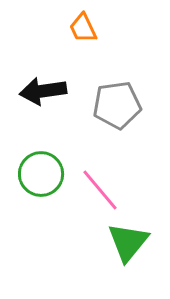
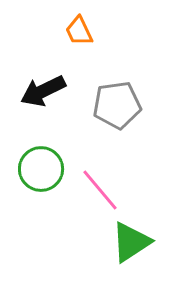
orange trapezoid: moved 4 px left, 3 px down
black arrow: rotated 18 degrees counterclockwise
green circle: moved 5 px up
green triangle: moved 3 px right; rotated 18 degrees clockwise
